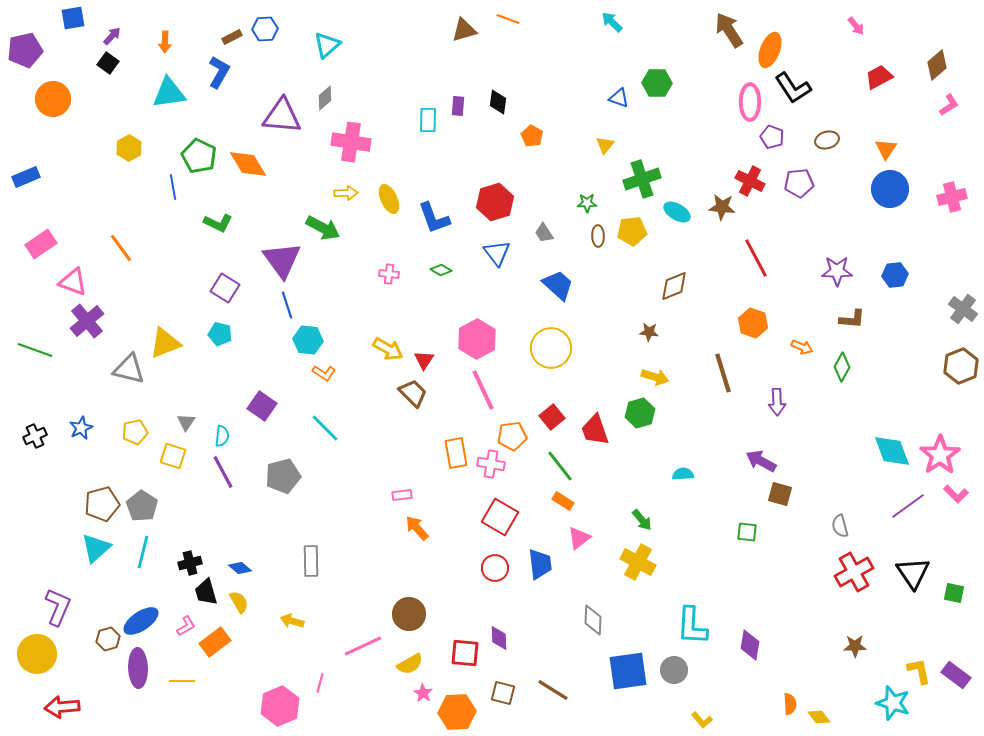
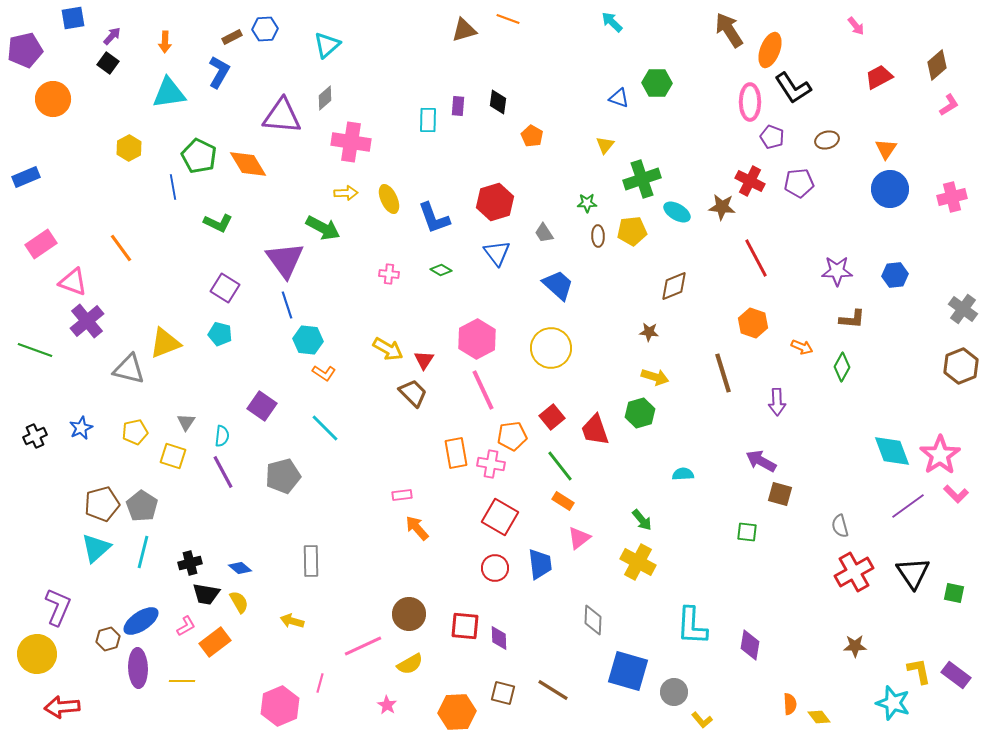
purple triangle at (282, 260): moved 3 px right
black trapezoid at (206, 592): moved 2 px down; rotated 64 degrees counterclockwise
red square at (465, 653): moved 27 px up
gray circle at (674, 670): moved 22 px down
blue square at (628, 671): rotated 24 degrees clockwise
pink star at (423, 693): moved 36 px left, 12 px down
